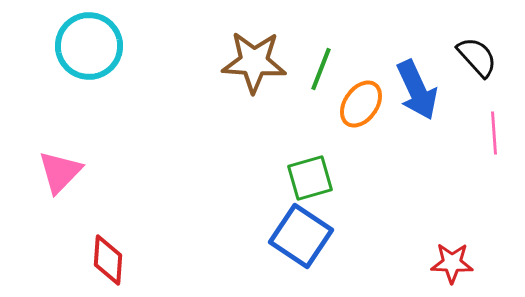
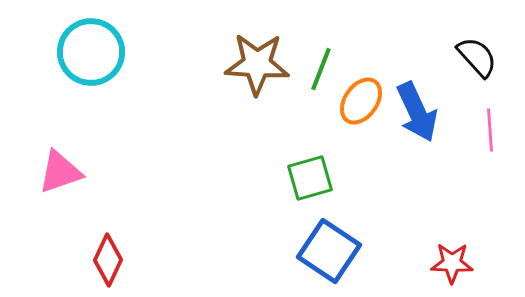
cyan circle: moved 2 px right, 6 px down
brown star: moved 3 px right, 2 px down
blue arrow: moved 22 px down
orange ellipse: moved 3 px up
pink line: moved 4 px left, 3 px up
pink triangle: rotated 27 degrees clockwise
blue square: moved 28 px right, 15 px down
red diamond: rotated 21 degrees clockwise
